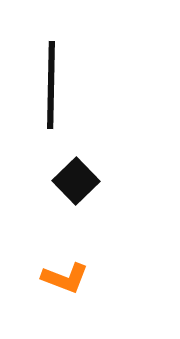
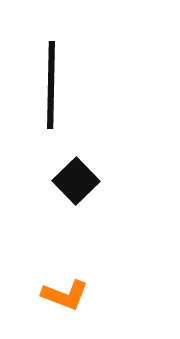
orange L-shape: moved 17 px down
